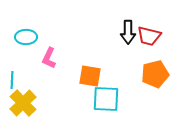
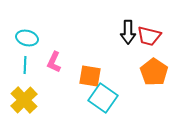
cyan ellipse: moved 1 px right, 1 px down; rotated 15 degrees clockwise
pink L-shape: moved 5 px right, 4 px down
orange pentagon: moved 1 px left, 2 px up; rotated 24 degrees counterclockwise
cyan line: moved 13 px right, 15 px up
cyan square: moved 3 px left, 1 px up; rotated 32 degrees clockwise
yellow cross: moved 1 px right, 3 px up
